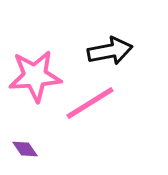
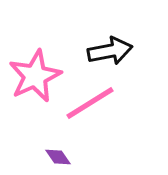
pink star: rotated 20 degrees counterclockwise
purple diamond: moved 33 px right, 8 px down
